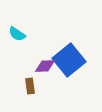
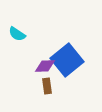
blue square: moved 2 px left
brown rectangle: moved 17 px right
